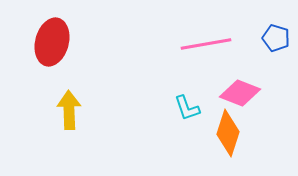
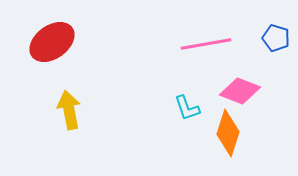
red ellipse: rotated 39 degrees clockwise
pink diamond: moved 2 px up
yellow arrow: rotated 9 degrees counterclockwise
